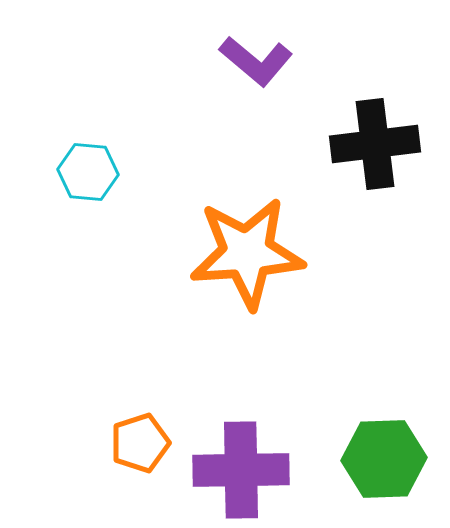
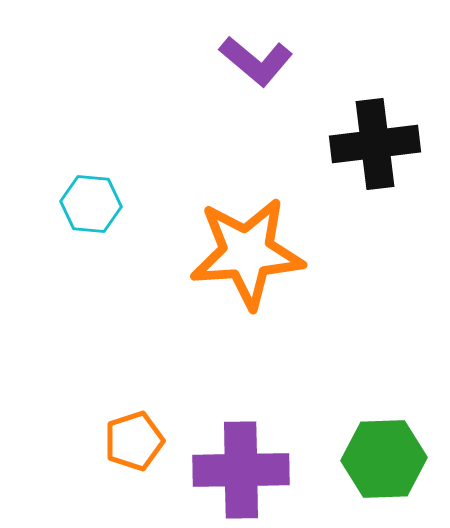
cyan hexagon: moved 3 px right, 32 px down
orange pentagon: moved 6 px left, 2 px up
